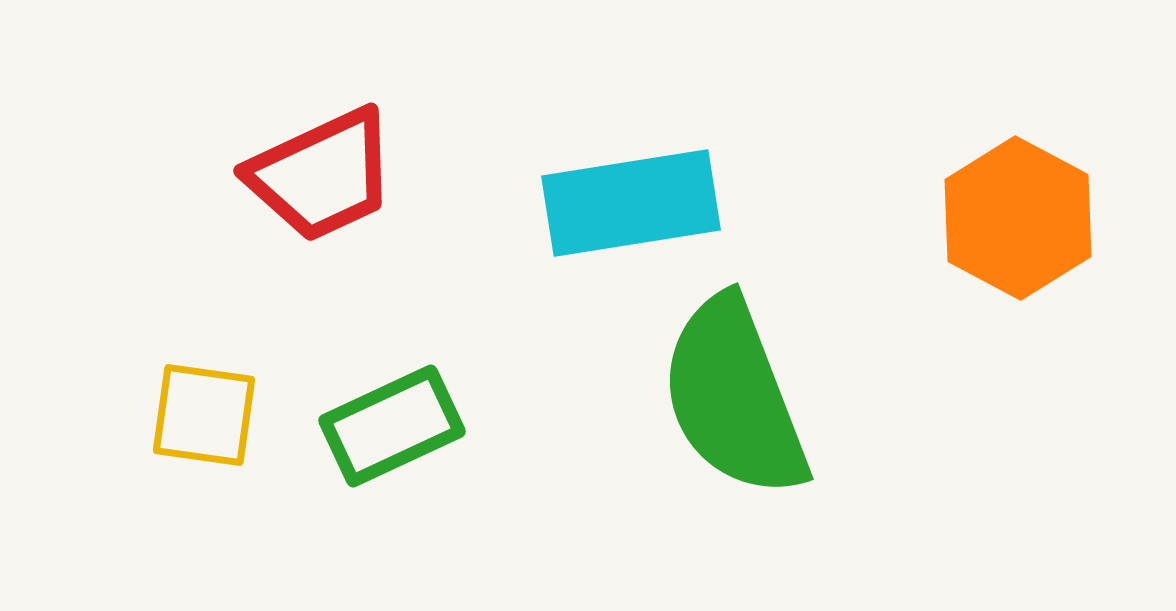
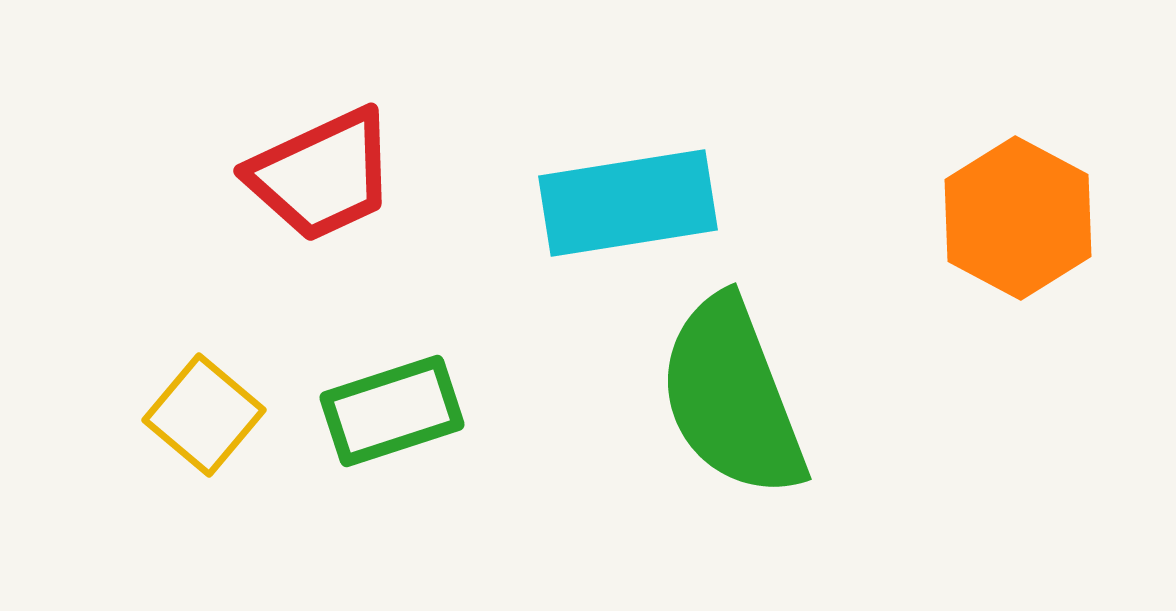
cyan rectangle: moved 3 px left
green semicircle: moved 2 px left
yellow square: rotated 32 degrees clockwise
green rectangle: moved 15 px up; rotated 7 degrees clockwise
